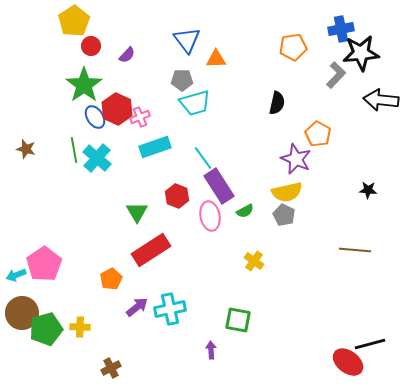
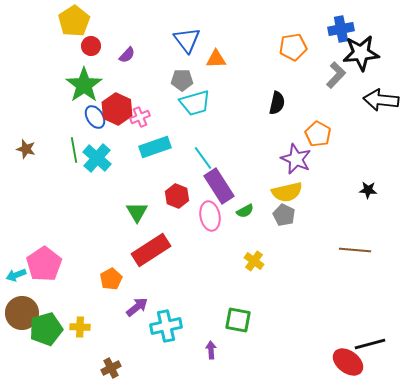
cyan cross at (170, 309): moved 4 px left, 17 px down
